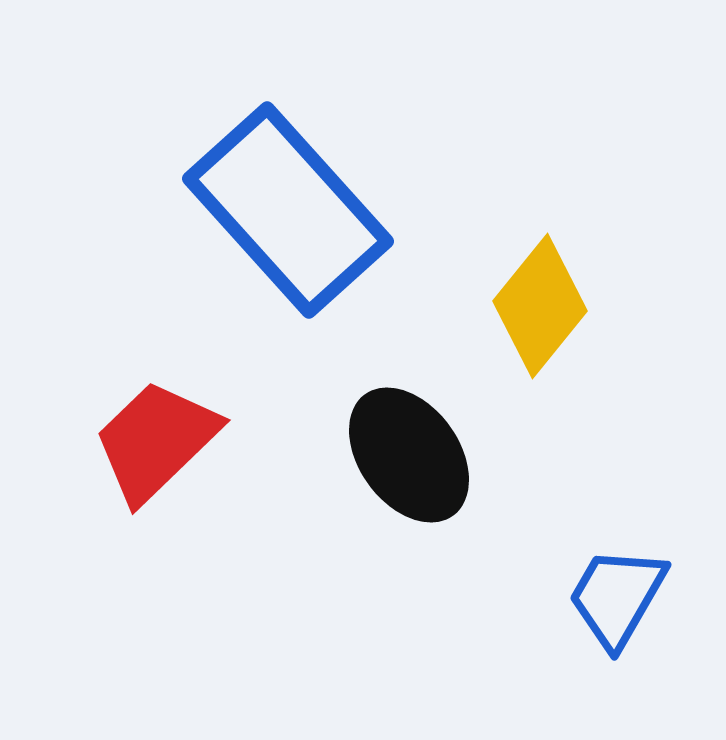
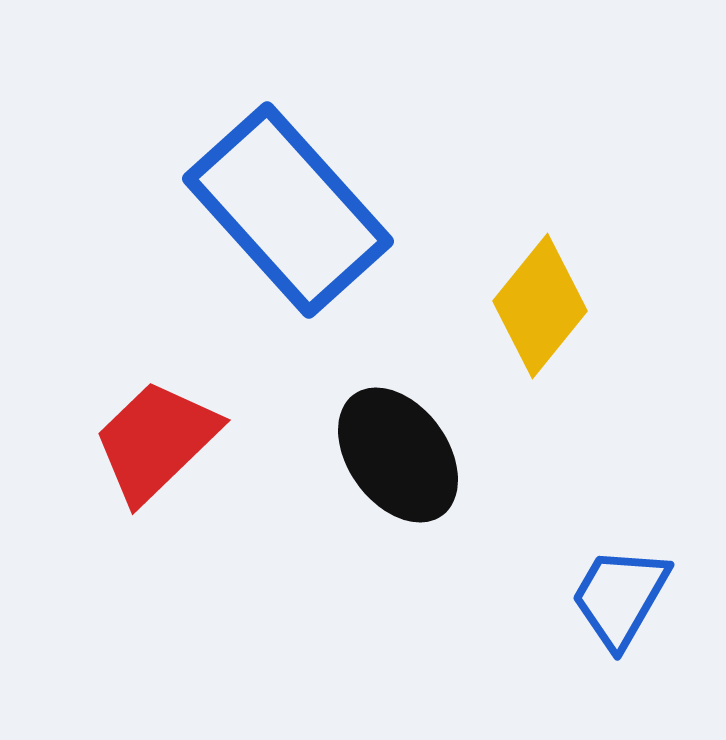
black ellipse: moved 11 px left
blue trapezoid: moved 3 px right
